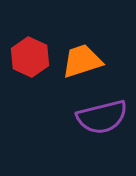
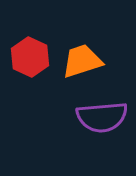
purple semicircle: rotated 9 degrees clockwise
